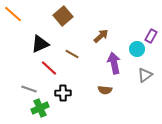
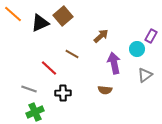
black triangle: moved 21 px up
green cross: moved 5 px left, 4 px down
